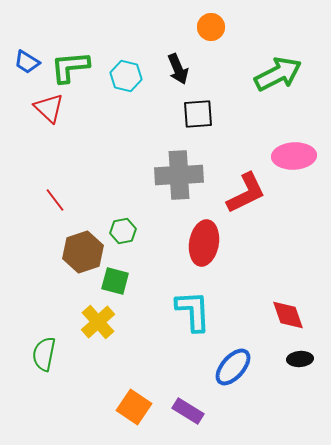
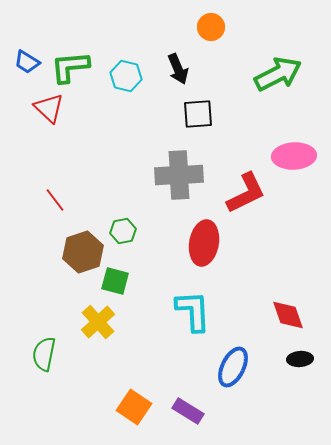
blue ellipse: rotated 15 degrees counterclockwise
